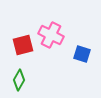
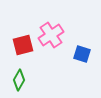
pink cross: rotated 30 degrees clockwise
